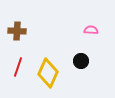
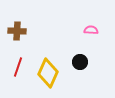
black circle: moved 1 px left, 1 px down
